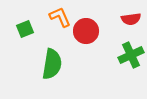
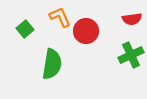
red semicircle: moved 1 px right
green square: rotated 18 degrees counterclockwise
